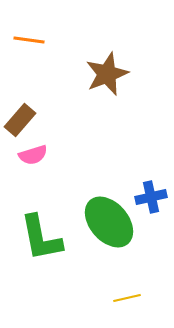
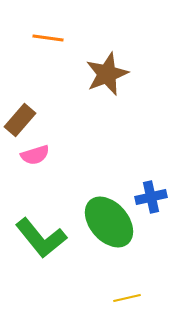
orange line: moved 19 px right, 2 px up
pink semicircle: moved 2 px right
green L-shape: rotated 28 degrees counterclockwise
